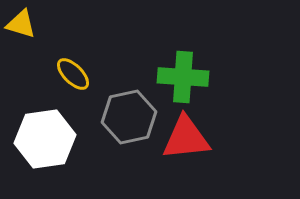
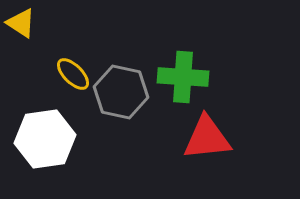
yellow triangle: moved 1 px up; rotated 16 degrees clockwise
gray hexagon: moved 8 px left, 25 px up; rotated 24 degrees clockwise
red triangle: moved 21 px right
